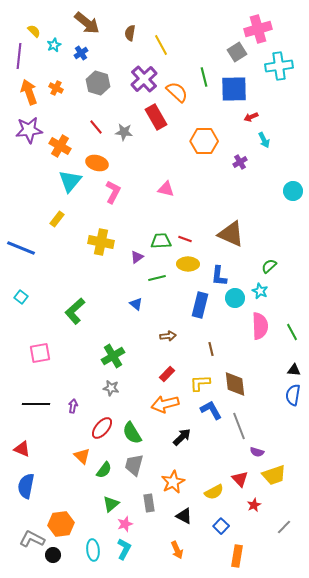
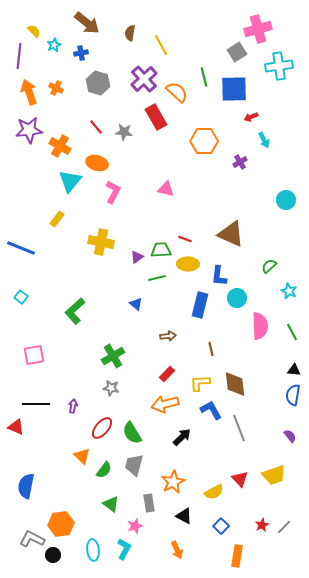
blue cross at (81, 53): rotated 24 degrees clockwise
cyan circle at (293, 191): moved 7 px left, 9 px down
green trapezoid at (161, 241): moved 9 px down
cyan star at (260, 291): moved 29 px right
cyan circle at (235, 298): moved 2 px right
pink square at (40, 353): moved 6 px left, 2 px down
gray line at (239, 426): moved 2 px down
red triangle at (22, 449): moved 6 px left, 22 px up
purple semicircle at (257, 452): moved 33 px right, 16 px up; rotated 144 degrees counterclockwise
green triangle at (111, 504): rotated 42 degrees counterclockwise
red star at (254, 505): moved 8 px right, 20 px down
pink star at (125, 524): moved 10 px right, 2 px down
